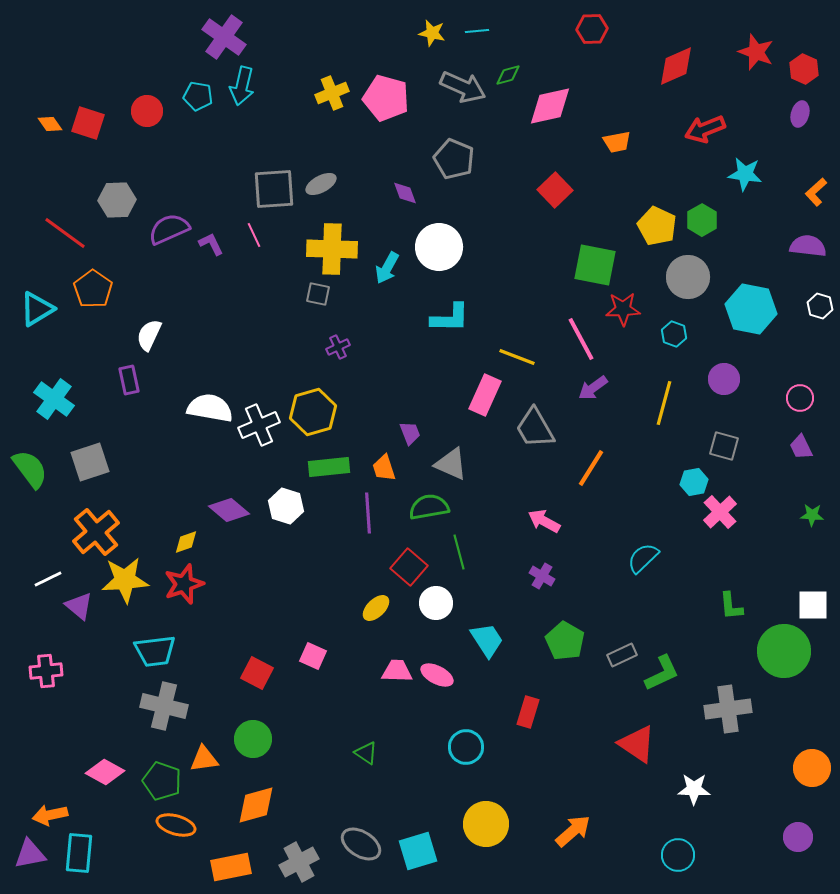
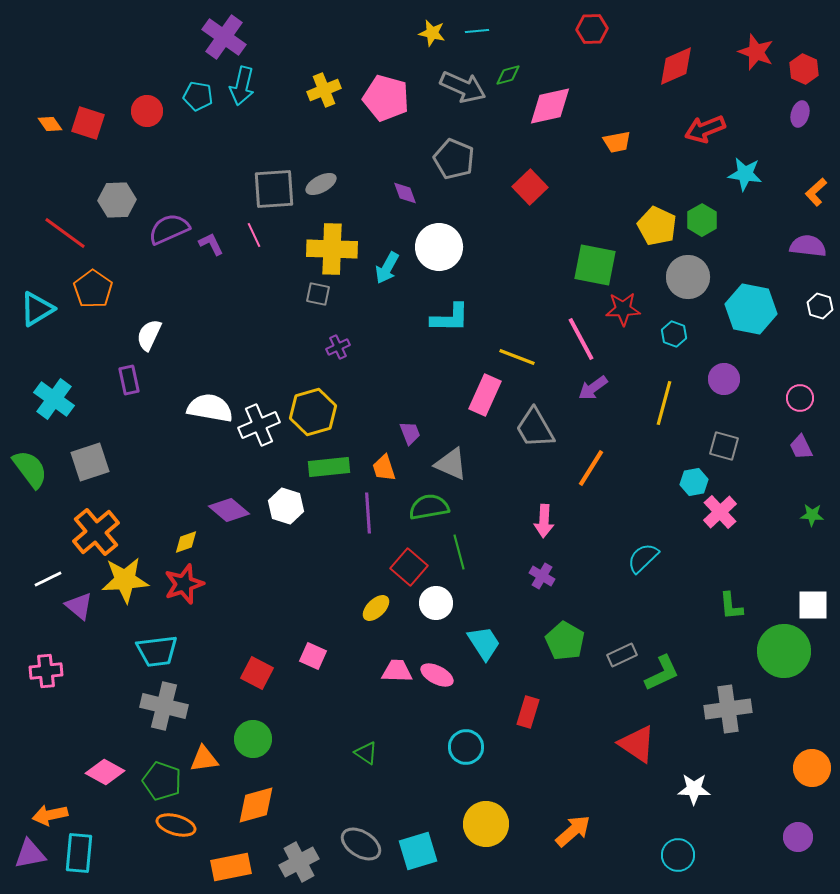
yellow cross at (332, 93): moved 8 px left, 3 px up
red square at (555, 190): moved 25 px left, 3 px up
pink arrow at (544, 521): rotated 116 degrees counterclockwise
cyan trapezoid at (487, 640): moved 3 px left, 3 px down
cyan trapezoid at (155, 651): moved 2 px right
